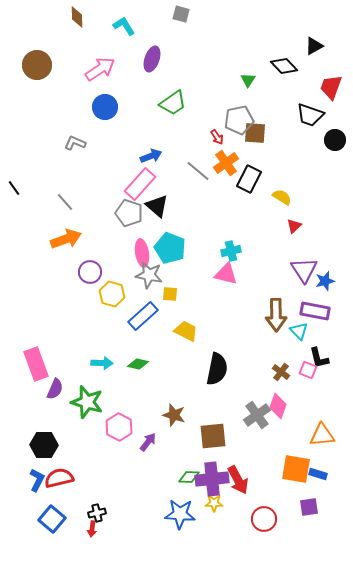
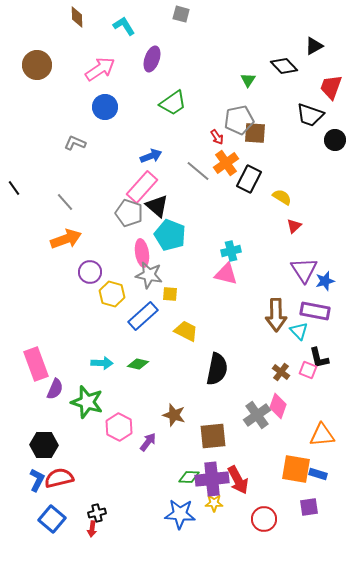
pink rectangle at (140, 184): moved 2 px right, 3 px down
cyan pentagon at (170, 248): moved 13 px up
